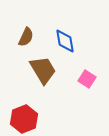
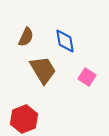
pink square: moved 2 px up
